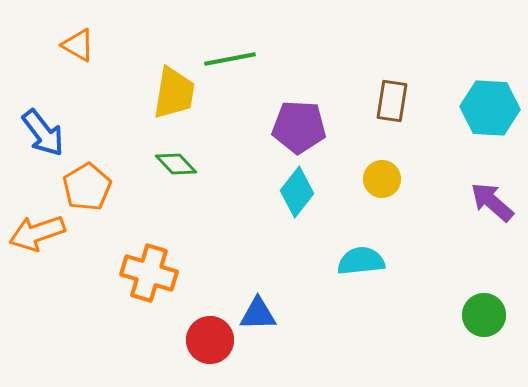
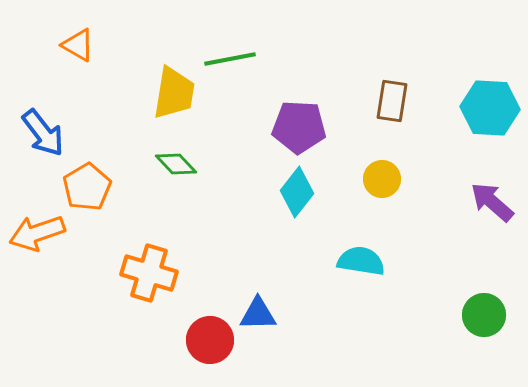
cyan semicircle: rotated 15 degrees clockwise
